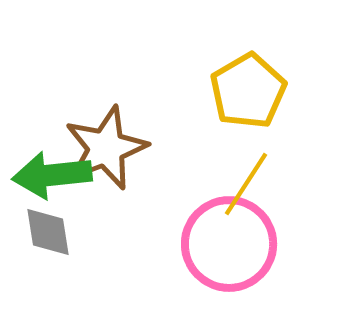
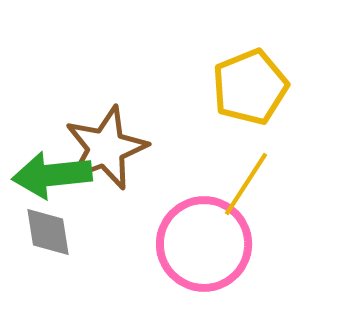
yellow pentagon: moved 2 px right, 4 px up; rotated 8 degrees clockwise
pink circle: moved 25 px left
